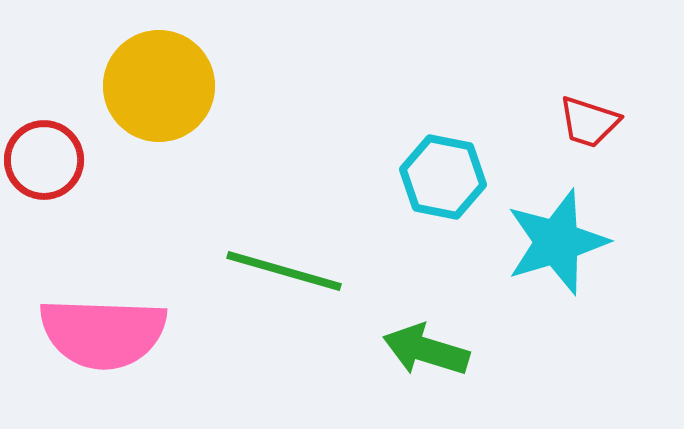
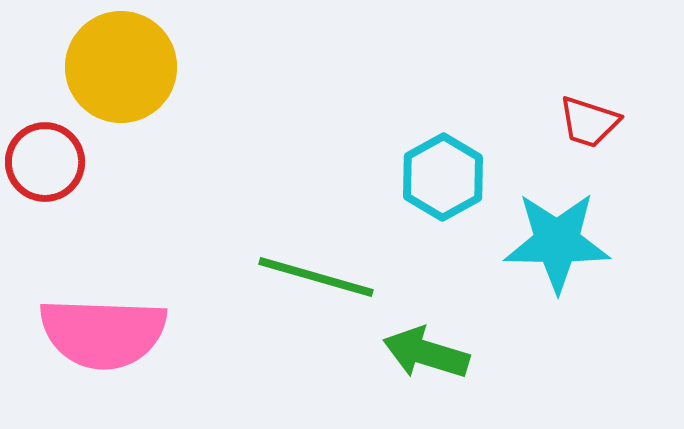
yellow circle: moved 38 px left, 19 px up
red circle: moved 1 px right, 2 px down
cyan hexagon: rotated 20 degrees clockwise
cyan star: rotated 18 degrees clockwise
green line: moved 32 px right, 6 px down
green arrow: moved 3 px down
